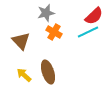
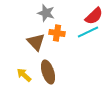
gray star: rotated 30 degrees clockwise
orange cross: moved 3 px right, 1 px down; rotated 21 degrees counterclockwise
brown triangle: moved 15 px right, 1 px down
